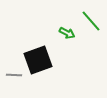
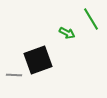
green line: moved 2 px up; rotated 10 degrees clockwise
